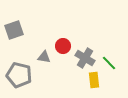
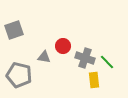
gray cross: rotated 12 degrees counterclockwise
green line: moved 2 px left, 1 px up
